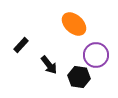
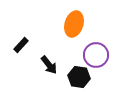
orange ellipse: rotated 65 degrees clockwise
